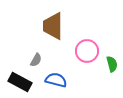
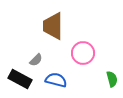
pink circle: moved 4 px left, 2 px down
gray semicircle: rotated 16 degrees clockwise
green semicircle: moved 15 px down
black rectangle: moved 3 px up
